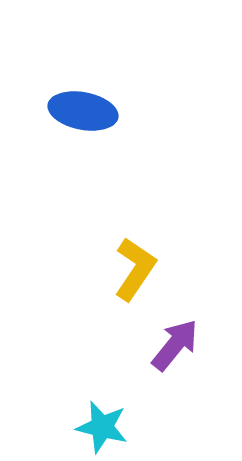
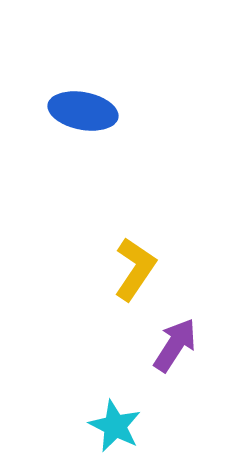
purple arrow: rotated 6 degrees counterclockwise
cyan star: moved 13 px right, 1 px up; rotated 12 degrees clockwise
